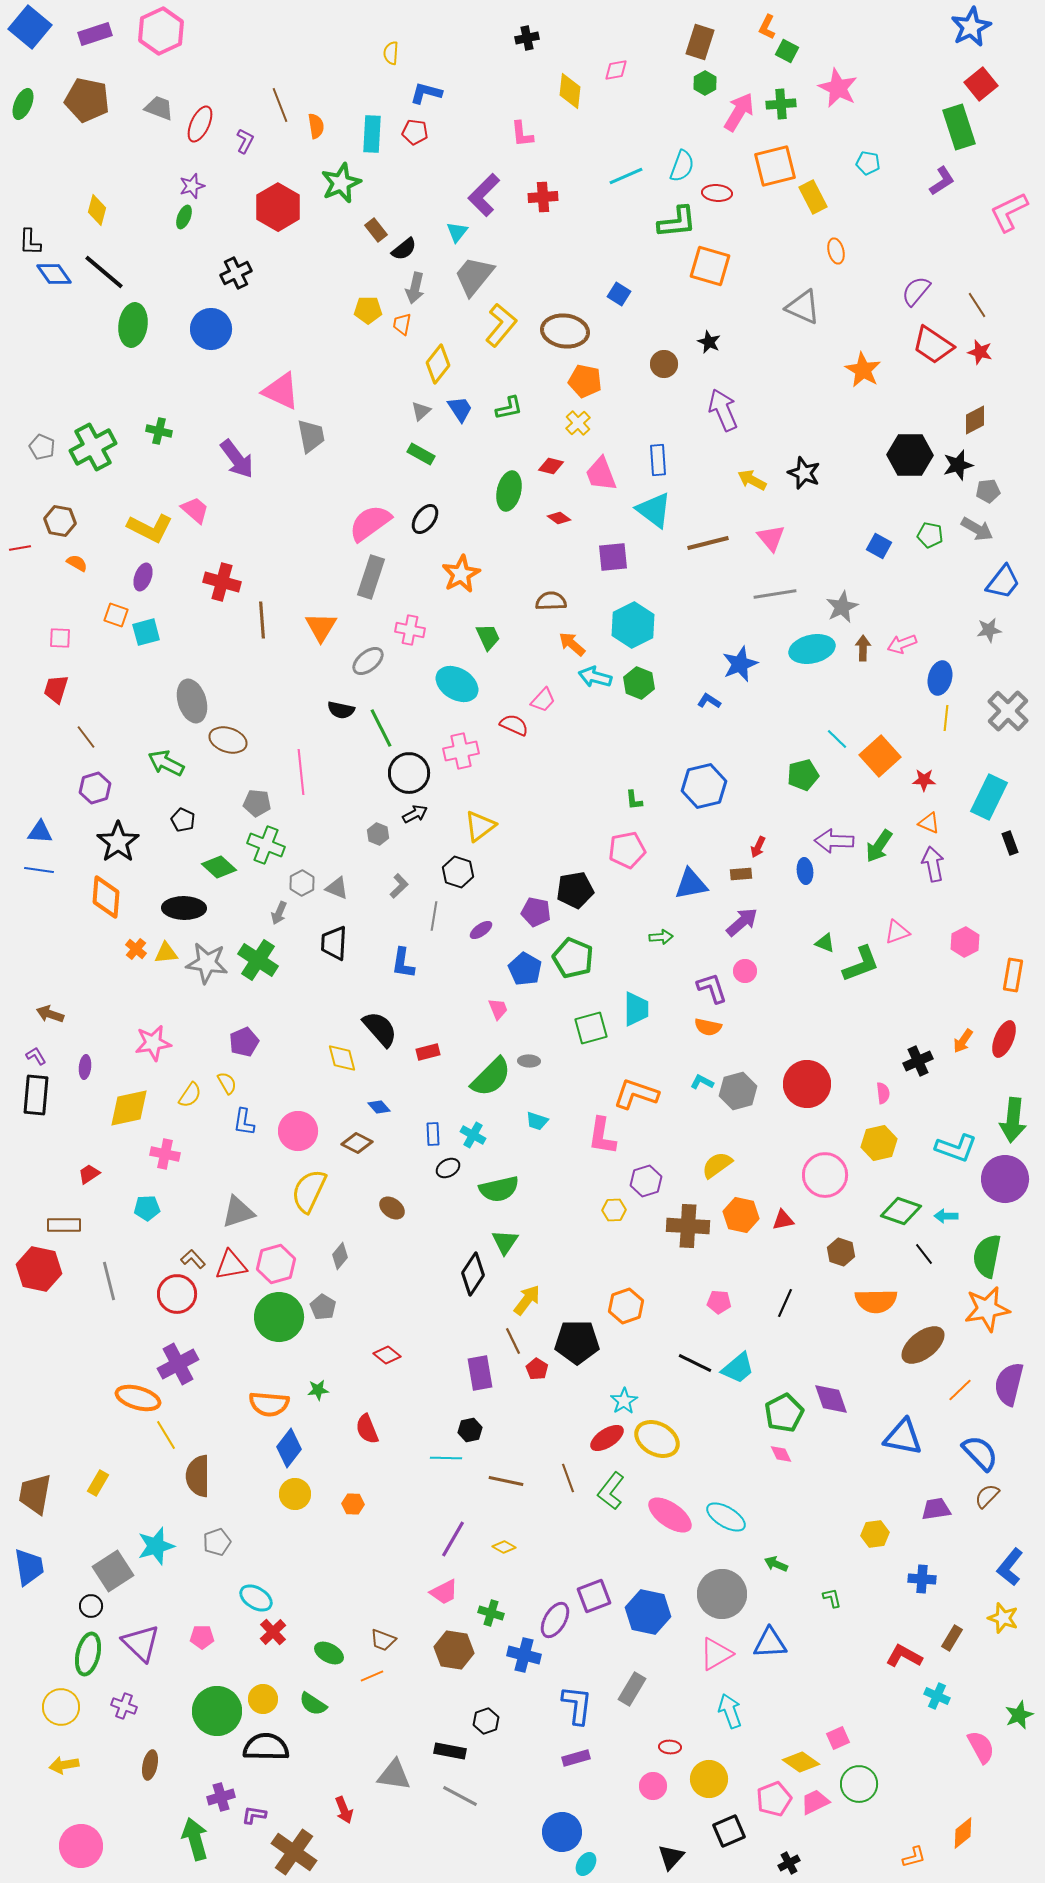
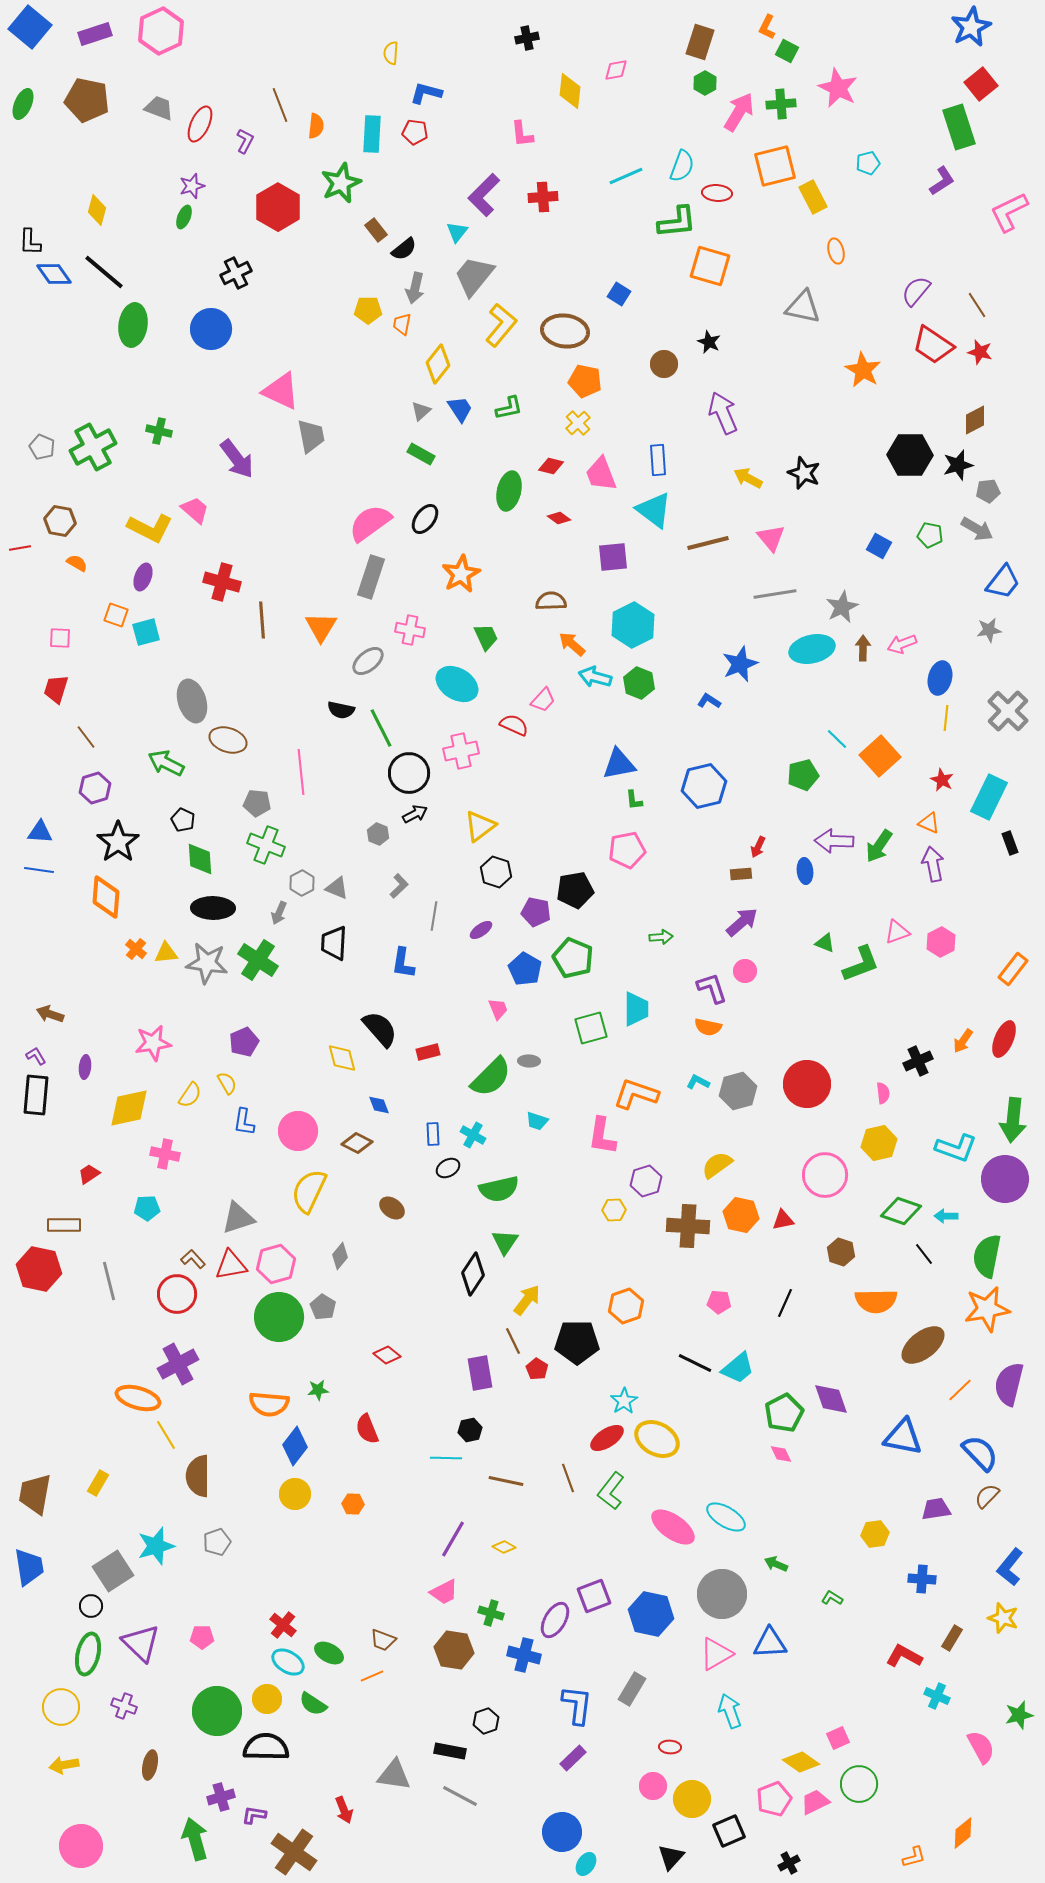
orange semicircle at (316, 126): rotated 15 degrees clockwise
cyan pentagon at (868, 163): rotated 25 degrees counterclockwise
gray triangle at (803, 307): rotated 12 degrees counterclockwise
purple arrow at (723, 410): moved 3 px down
yellow arrow at (752, 480): moved 4 px left, 2 px up
green trapezoid at (488, 637): moved 2 px left
red star at (924, 780): moved 18 px right; rotated 25 degrees clockwise
green diamond at (219, 867): moved 19 px left, 8 px up; rotated 44 degrees clockwise
black hexagon at (458, 872): moved 38 px right
blue triangle at (691, 884): moved 72 px left, 120 px up
black ellipse at (184, 908): moved 29 px right
pink hexagon at (965, 942): moved 24 px left
orange rectangle at (1013, 975): moved 6 px up; rotated 28 degrees clockwise
cyan L-shape at (702, 1082): moved 4 px left
blue diamond at (379, 1107): moved 2 px up; rotated 20 degrees clockwise
gray triangle at (238, 1212): moved 6 px down
blue diamond at (289, 1448): moved 6 px right, 2 px up
pink ellipse at (670, 1515): moved 3 px right, 12 px down
cyan ellipse at (256, 1598): moved 32 px right, 64 px down
green L-shape at (832, 1598): rotated 45 degrees counterclockwise
blue hexagon at (648, 1612): moved 3 px right, 2 px down
red cross at (273, 1632): moved 10 px right, 7 px up; rotated 8 degrees counterclockwise
yellow circle at (263, 1699): moved 4 px right
green star at (1019, 1715): rotated 8 degrees clockwise
purple rectangle at (576, 1758): moved 3 px left; rotated 28 degrees counterclockwise
yellow circle at (709, 1779): moved 17 px left, 20 px down
